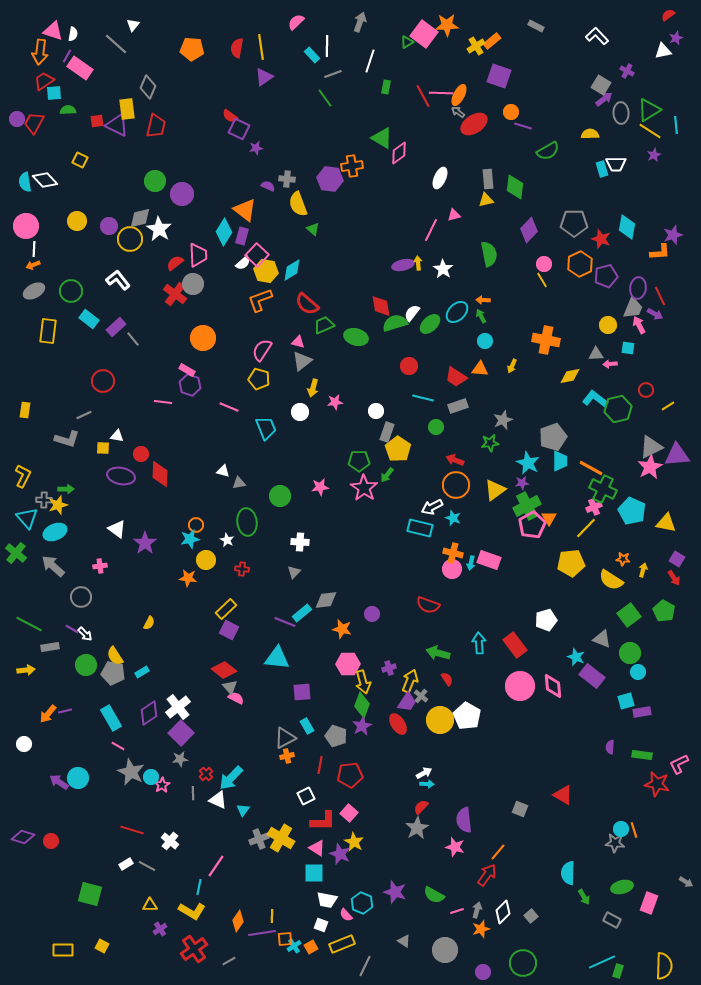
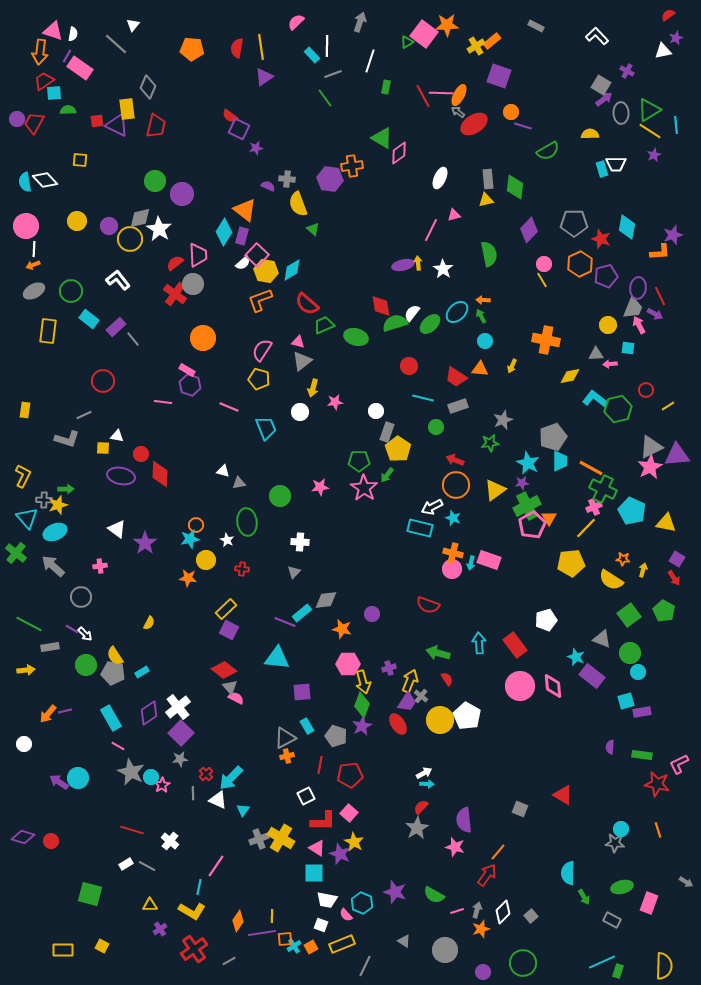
yellow square at (80, 160): rotated 21 degrees counterclockwise
orange line at (634, 830): moved 24 px right
